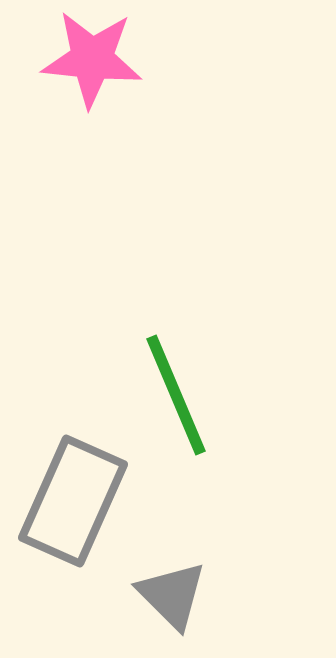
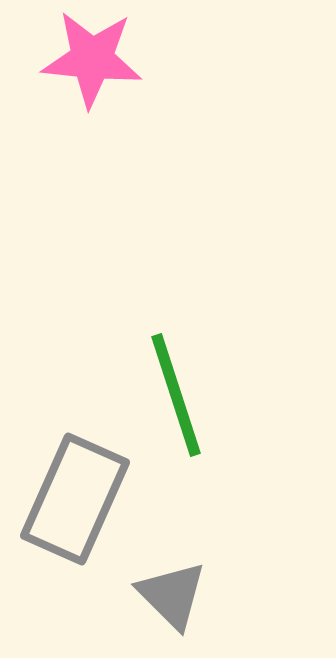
green line: rotated 5 degrees clockwise
gray rectangle: moved 2 px right, 2 px up
